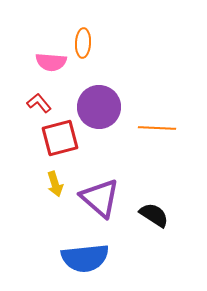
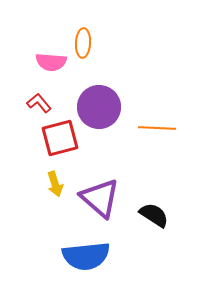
blue semicircle: moved 1 px right, 2 px up
